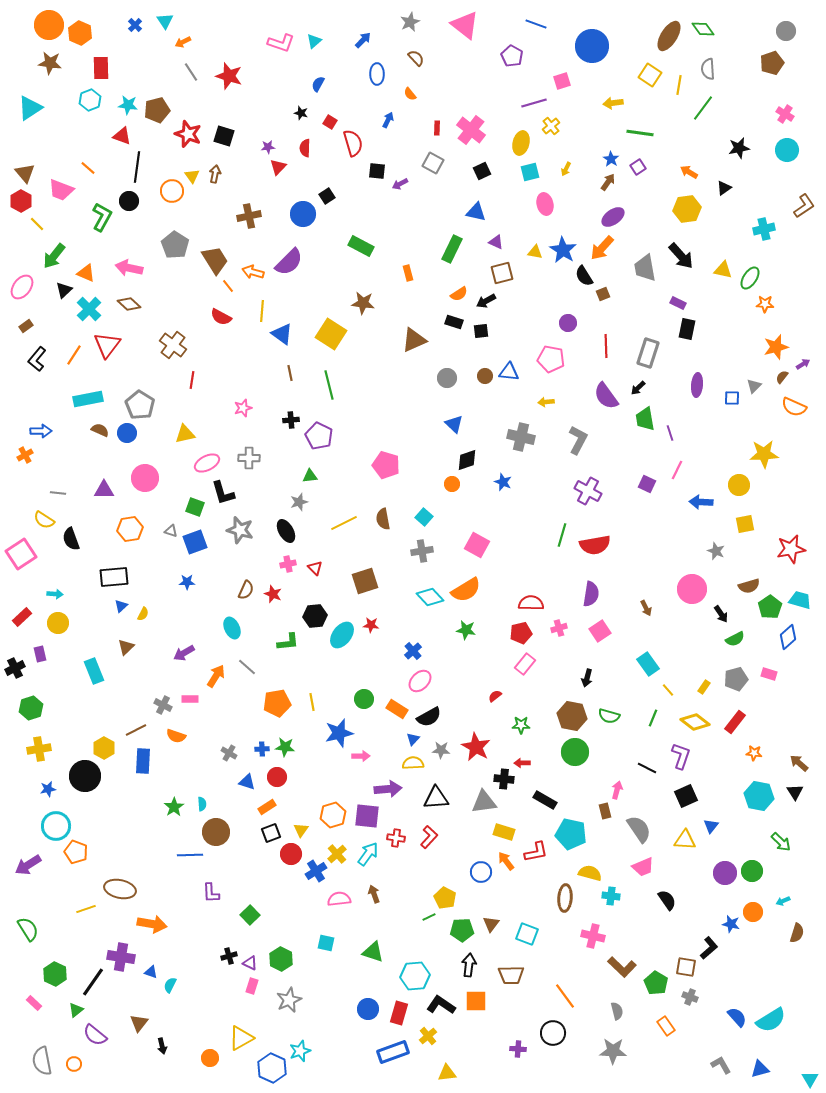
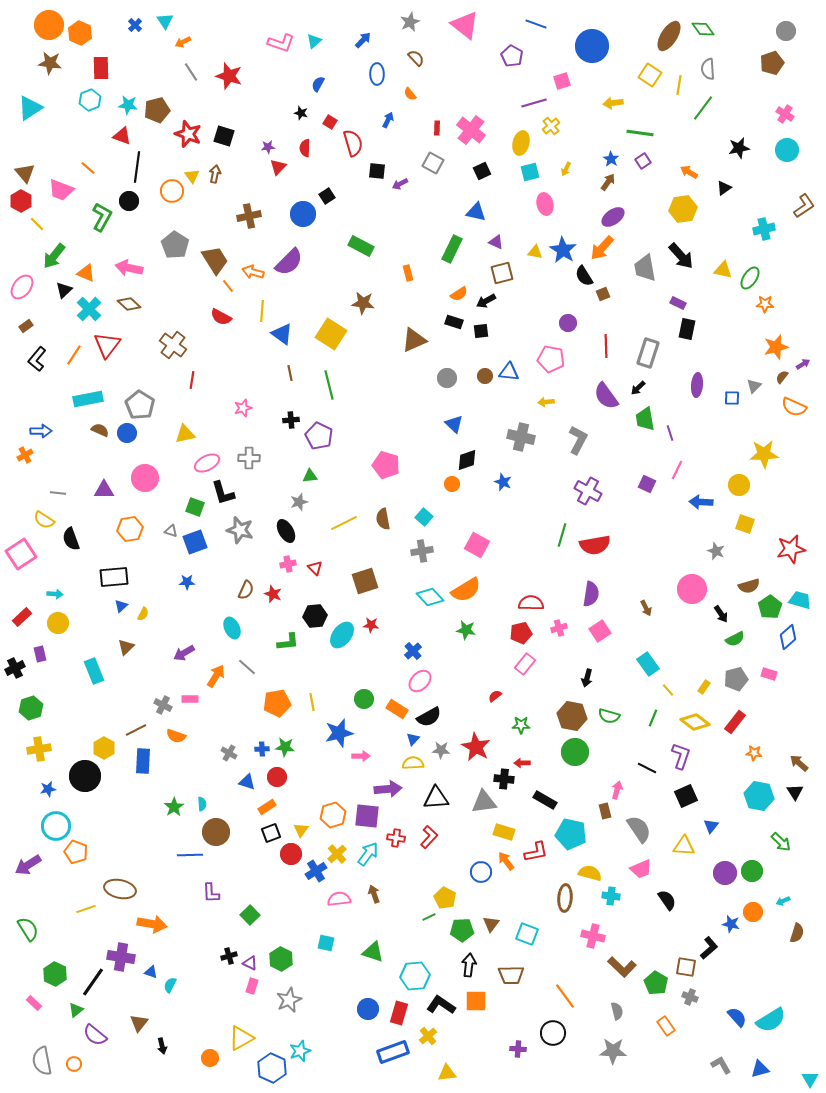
purple square at (638, 167): moved 5 px right, 6 px up
yellow hexagon at (687, 209): moved 4 px left
yellow square at (745, 524): rotated 30 degrees clockwise
yellow triangle at (685, 840): moved 1 px left, 6 px down
pink trapezoid at (643, 867): moved 2 px left, 2 px down
